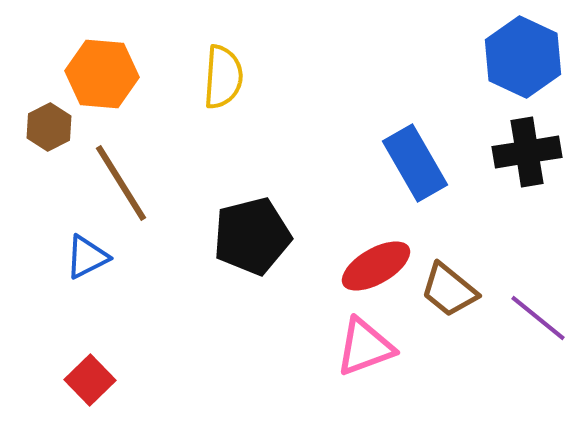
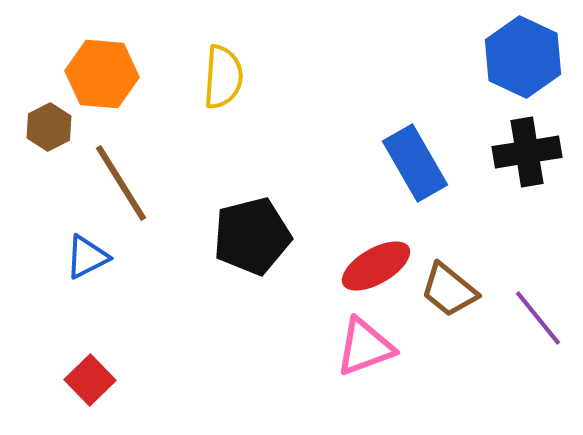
purple line: rotated 12 degrees clockwise
